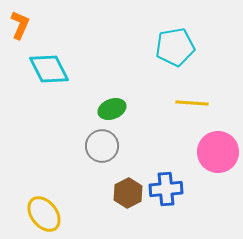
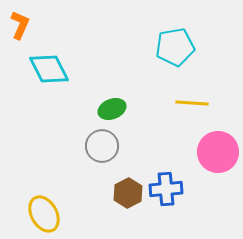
yellow ellipse: rotated 9 degrees clockwise
